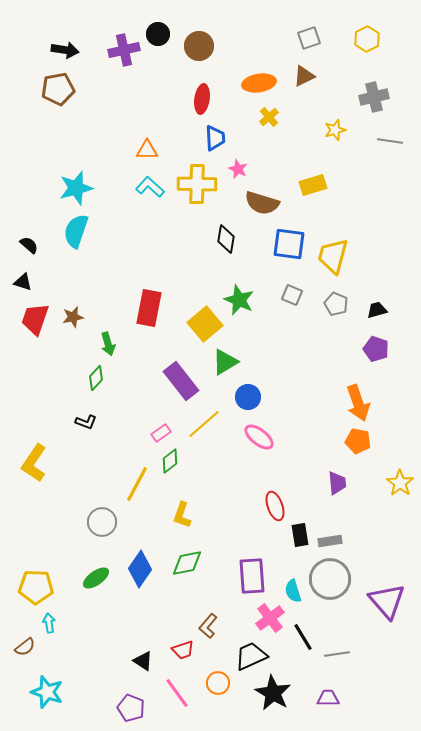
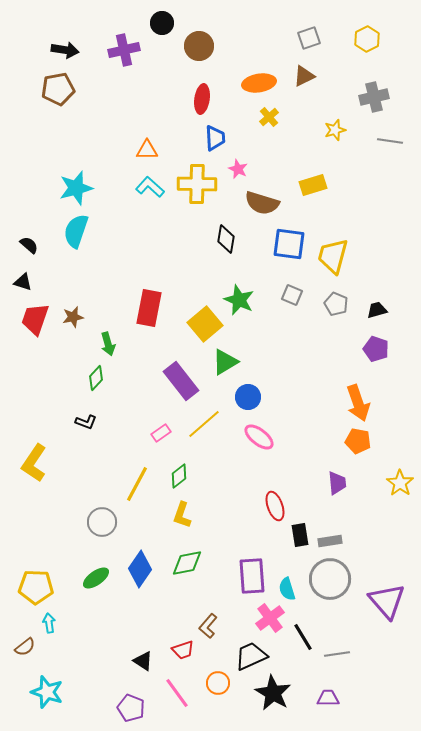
black circle at (158, 34): moved 4 px right, 11 px up
green diamond at (170, 461): moved 9 px right, 15 px down
cyan semicircle at (293, 591): moved 6 px left, 2 px up
